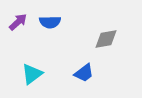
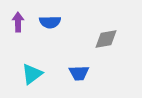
purple arrow: rotated 48 degrees counterclockwise
blue trapezoid: moved 5 px left; rotated 35 degrees clockwise
